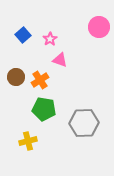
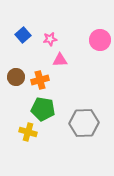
pink circle: moved 1 px right, 13 px down
pink star: rotated 24 degrees clockwise
pink triangle: rotated 21 degrees counterclockwise
orange cross: rotated 18 degrees clockwise
green pentagon: moved 1 px left
yellow cross: moved 9 px up; rotated 30 degrees clockwise
